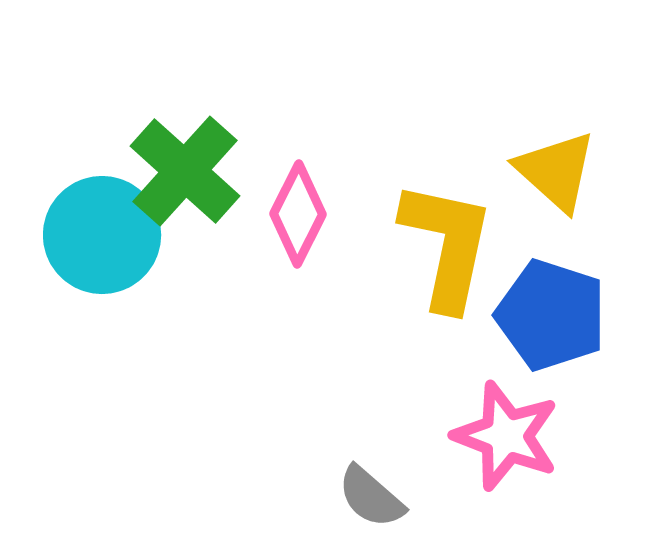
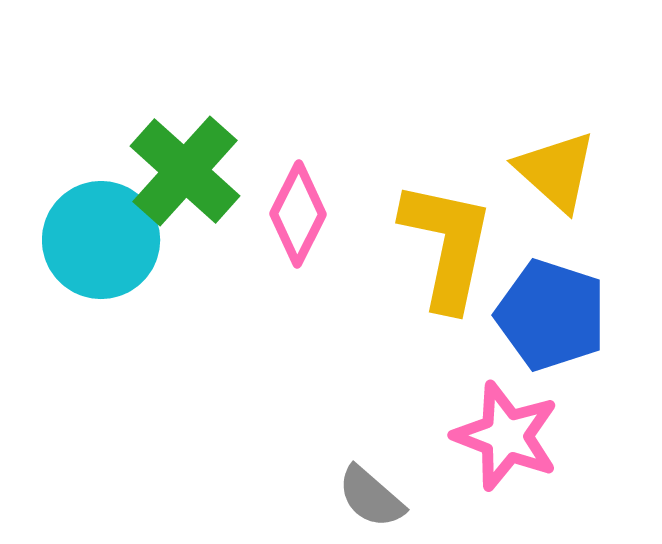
cyan circle: moved 1 px left, 5 px down
